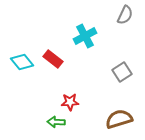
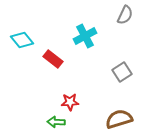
cyan diamond: moved 22 px up
